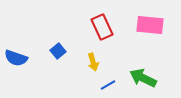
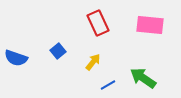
red rectangle: moved 4 px left, 4 px up
yellow arrow: rotated 126 degrees counterclockwise
green arrow: rotated 8 degrees clockwise
